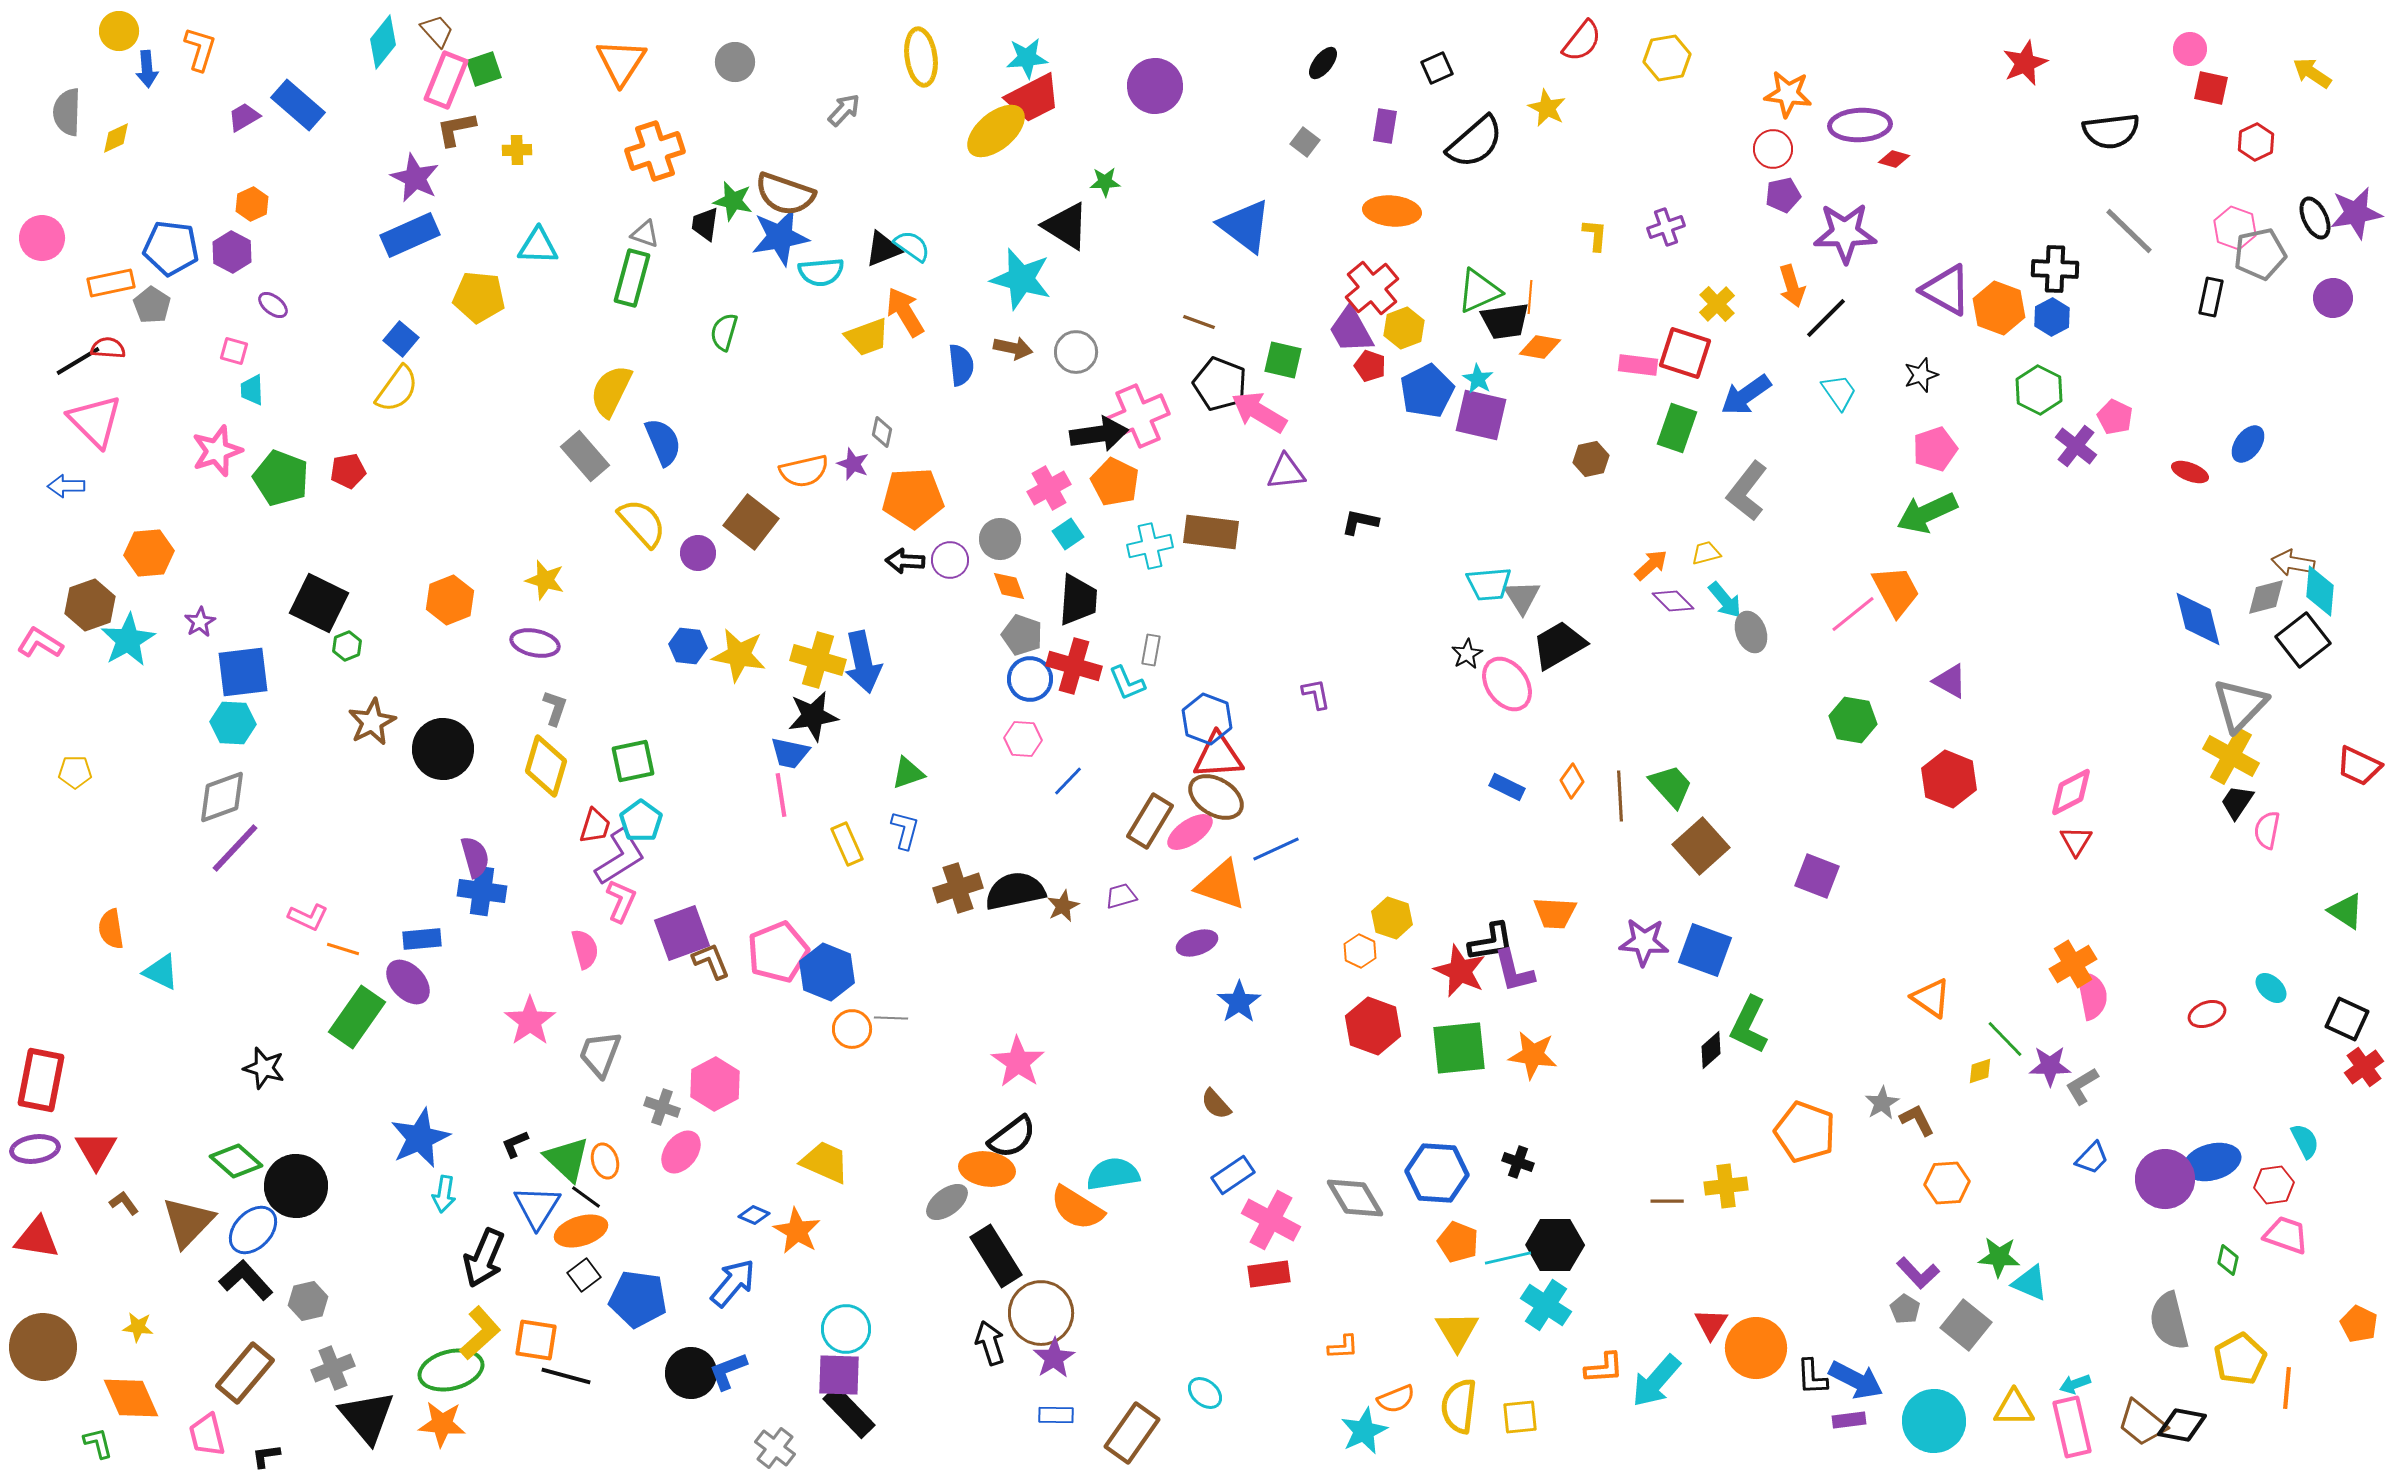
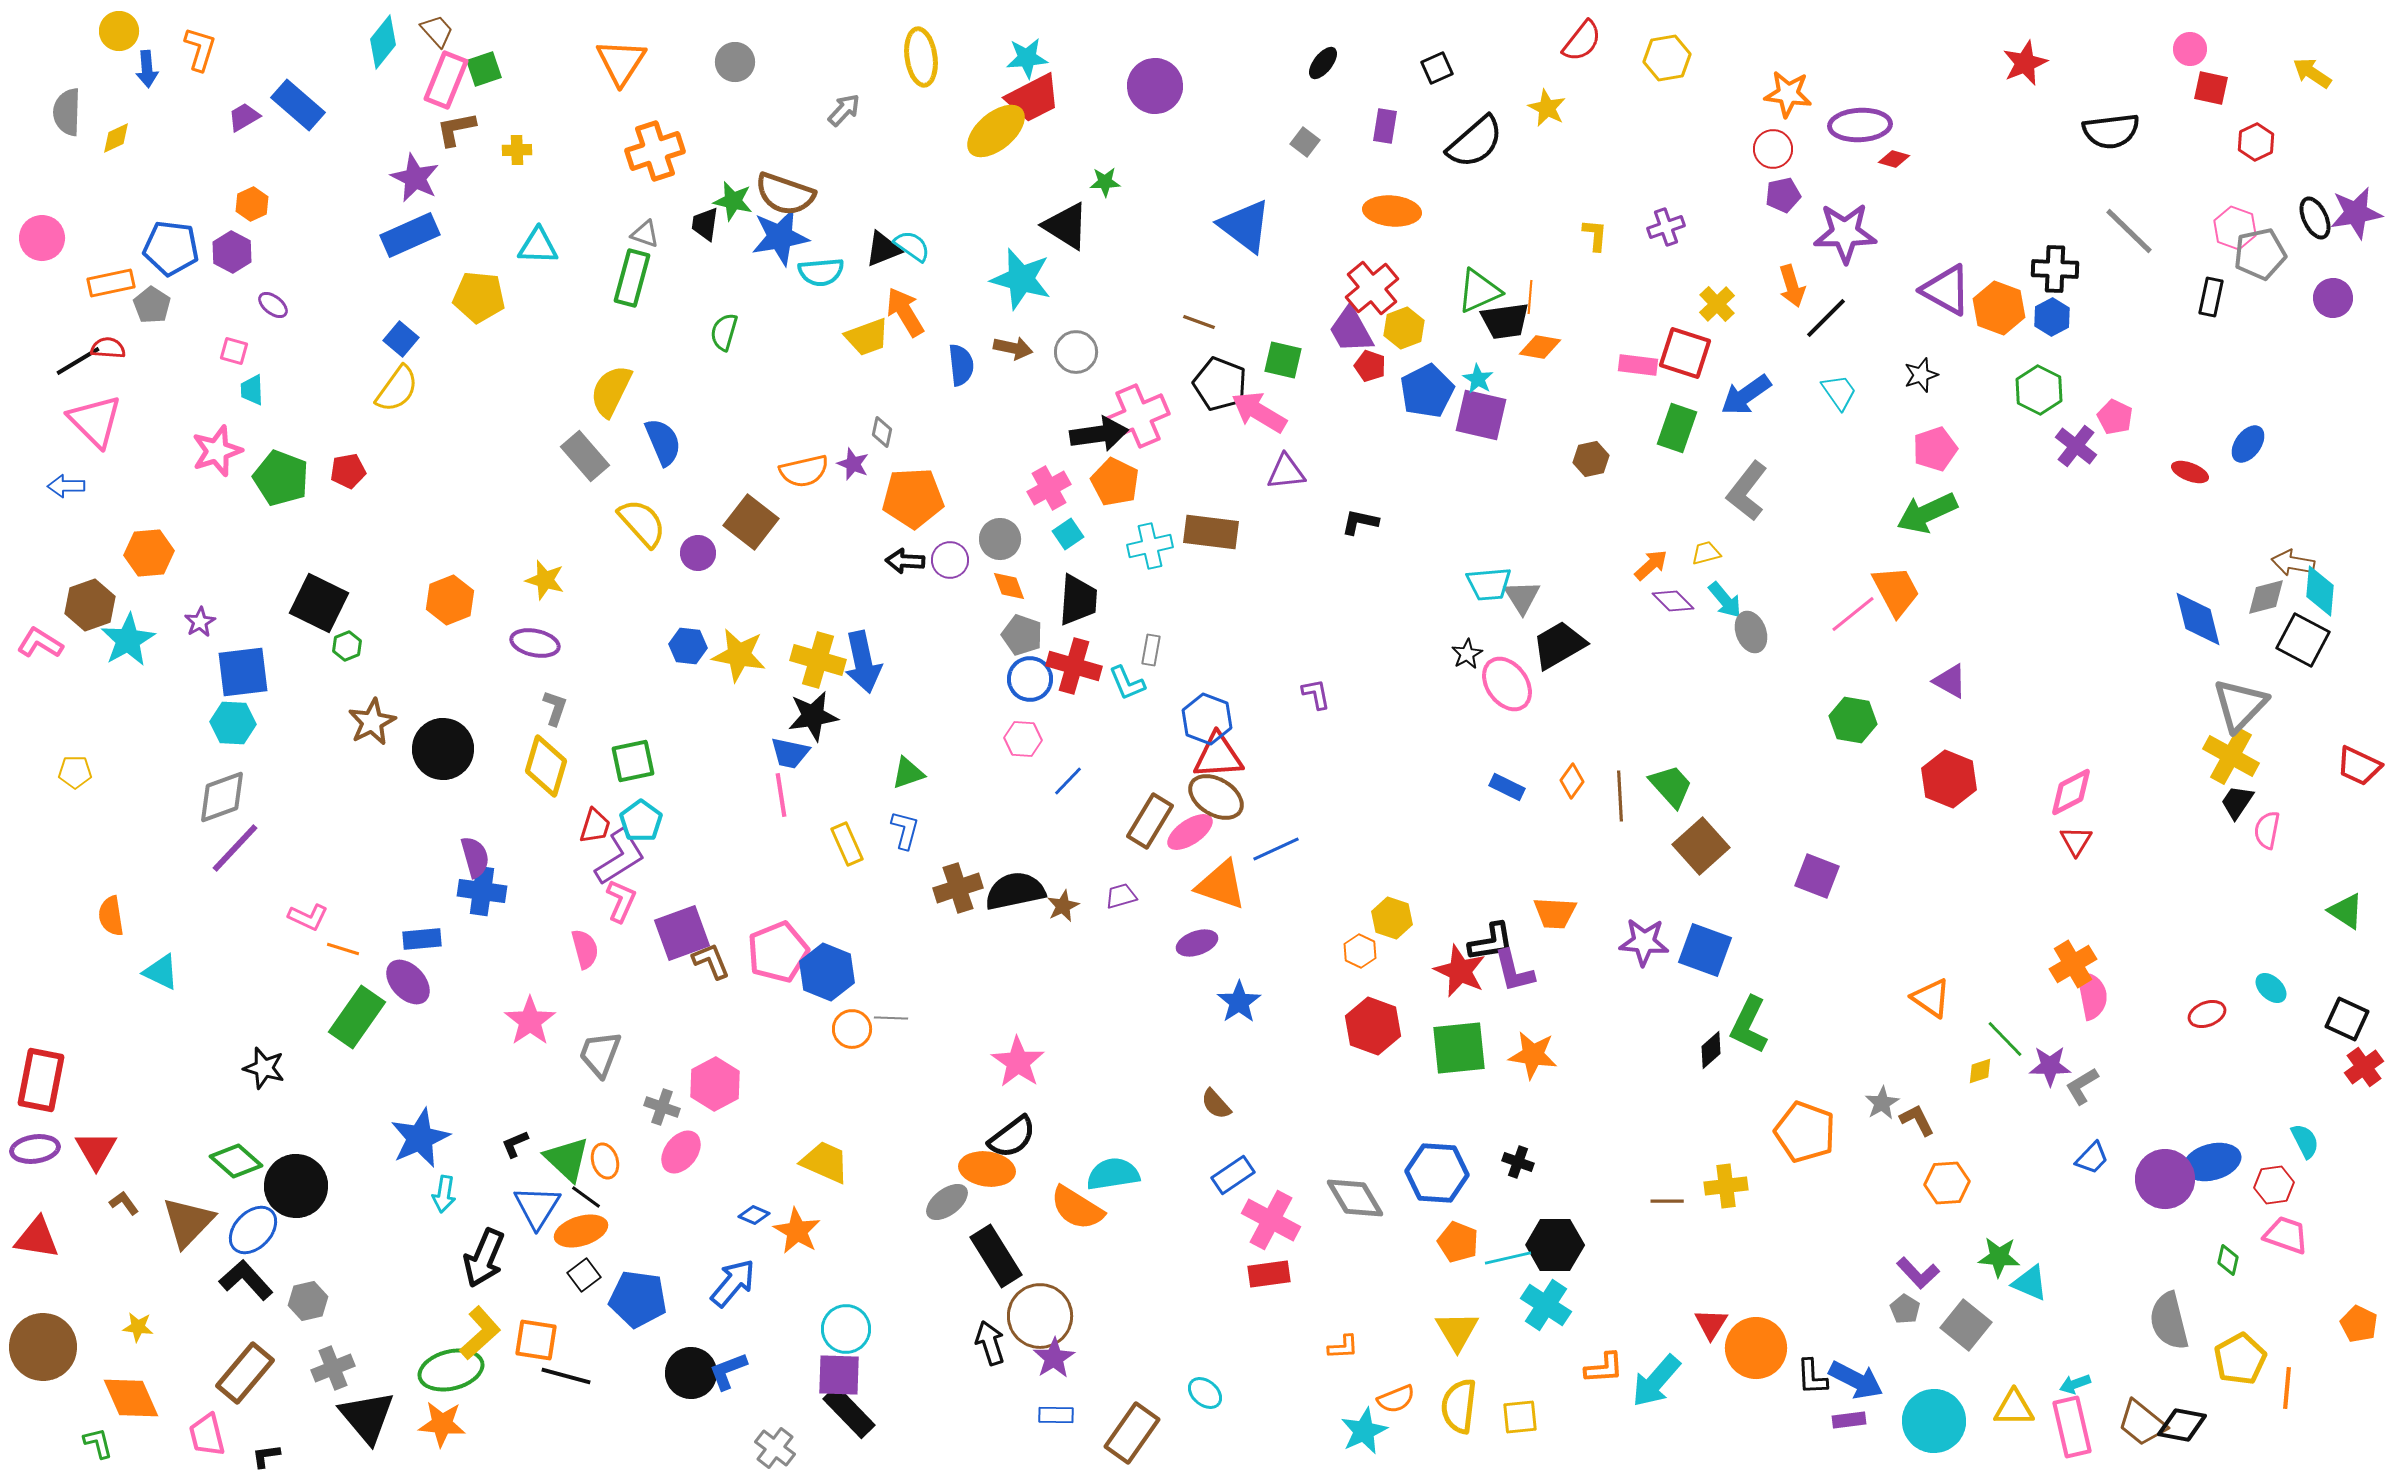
black square at (2303, 640): rotated 24 degrees counterclockwise
orange semicircle at (111, 929): moved 13 px up
brown circle at (1041, 1313): moved 1 px left, 3 px down
